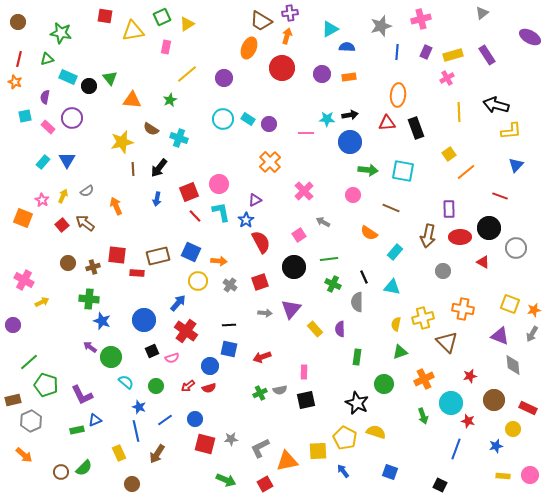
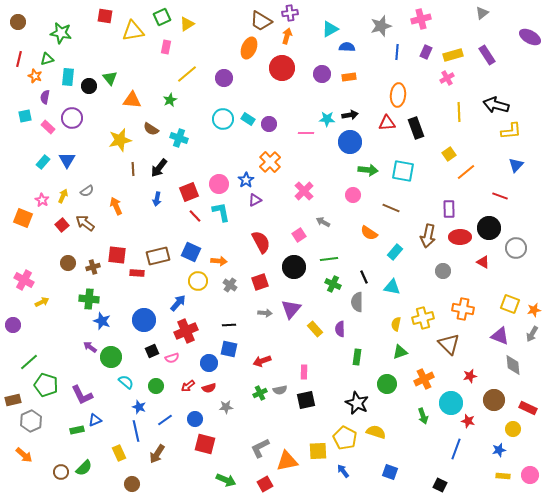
cyan rectangle at (68, 77): rotated 72 degrees clockwise
orange star at (15, 82): moved 20 px right, 6 px up
yellow star at (122, 142): moved 2 px left, 2 px up
blue star at (246, 220): moved 40 px up
red cross at (186, 331): rotated 30 degrees clockwise
brown triangle at (447, 342): moved 2 px right, 2 px down
red arrow at (262, 357): moved 4 px down
blue circle at (210, 366): moved 1 px left, 3 px up
green circle at (384, 384): moved 3 px right
gray star at (231, 439): moved 5 px left, 32 px up
blue star at (496, 446): moved 3 px right, 4 px down
